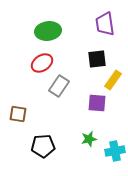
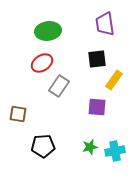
yellow rectangle: moved 1 px right
purple square: moved 4 px down
green star: moved 1 px right, 8 px down
